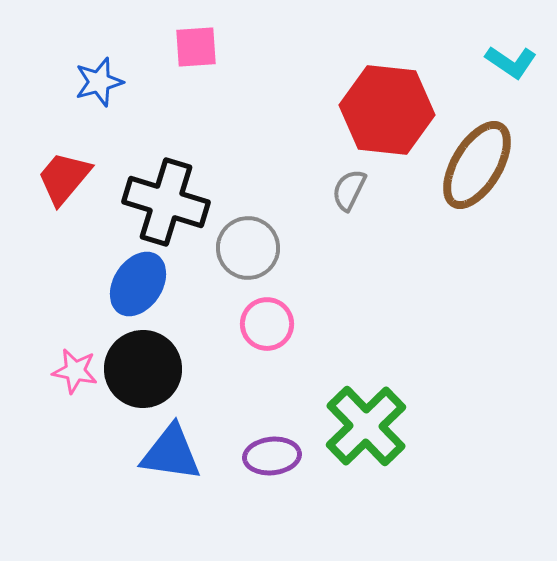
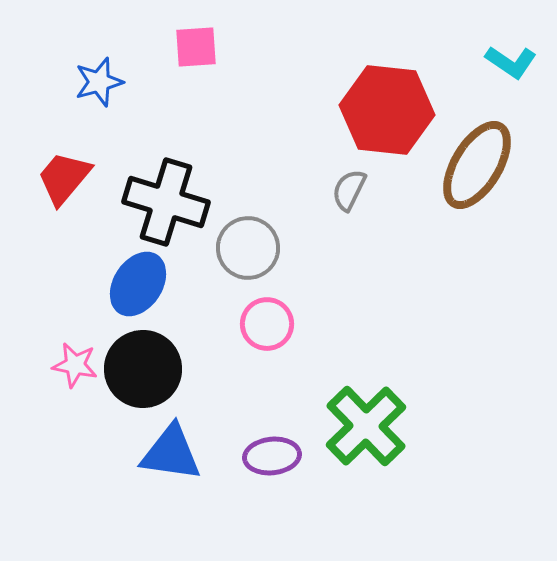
pink star: moved 6 px up
